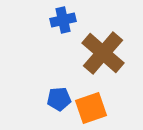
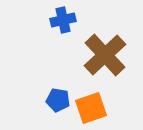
brown cross: moved 2 px right, 2 px down; rotated 6 degrees clockwise
blue pentagon: moved 1 px left, 1 px down; rotated 15 degrees clockwise
